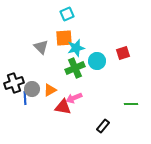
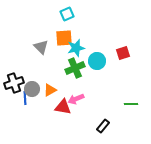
pink arrow: moved 2 px right, 1 px down
